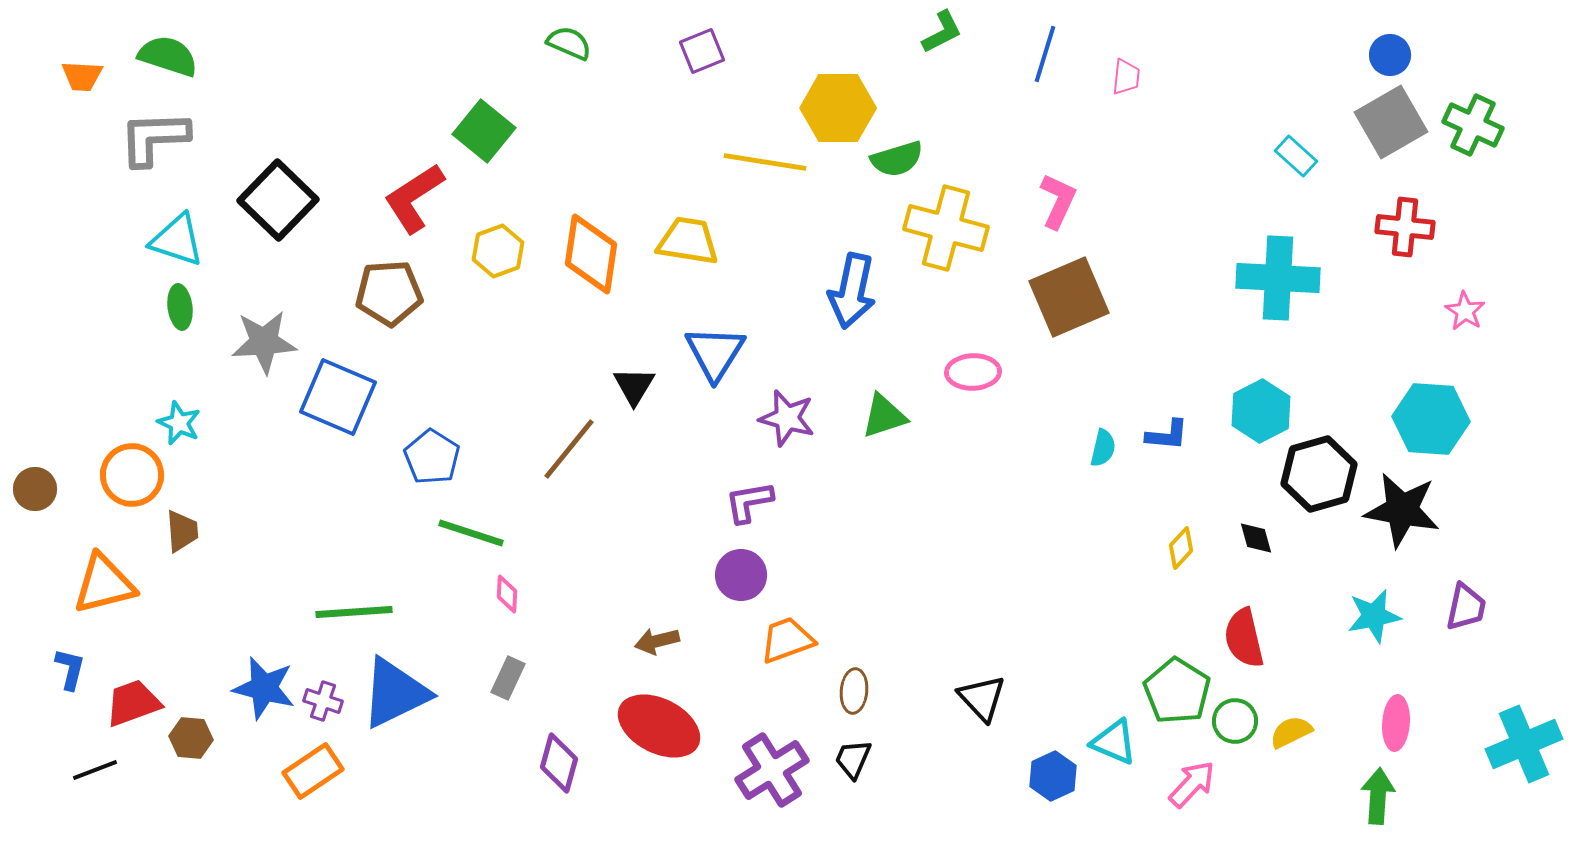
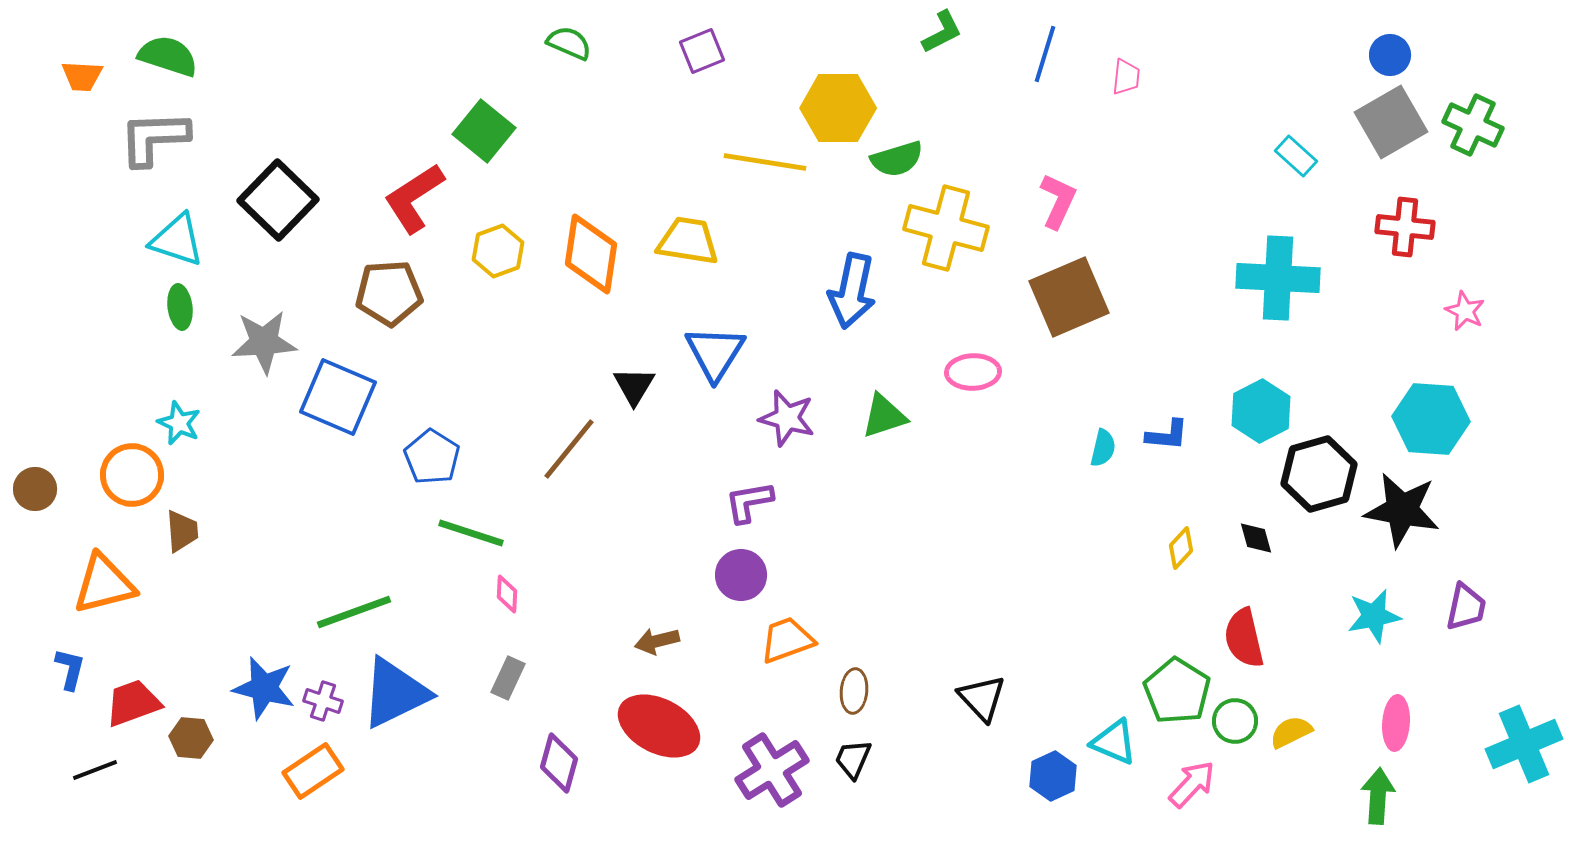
pink star at (1465, 311): rotated 6 degrees counterclockwise
green line at (354, 612): rotated 16 degrees counterclockwise
